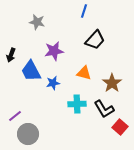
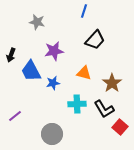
gray circle: moved 24 px right
